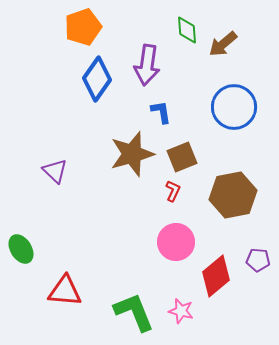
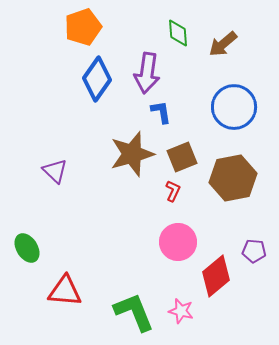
green diamond: moved 9 px left, 3 px down
purple arrow: moved 8 px down
brown hexagon: moved 17 px up
pink circle: moved 2 px right
green ellipse: moved 6 px right, 1 px up
purple pentagon: moved 4 px left, 9 px up
